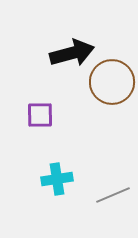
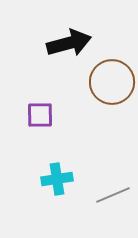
black arrow: moved 3 px left, 10 px up
